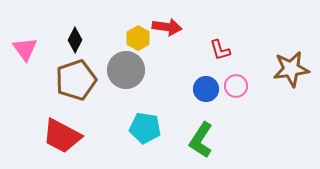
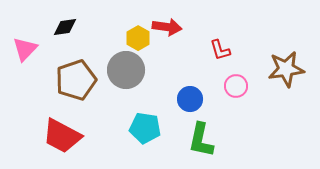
black diamond: moved 10 px left, 13 px up; rotated 55 degrees clockwise
pink triangle: rotated 20 degrees clockwise
brown star: moved 5 px left
blue circle: moved 16 px left, 10 px down
green L-shape: rotated 21 degrees counterclockwise
